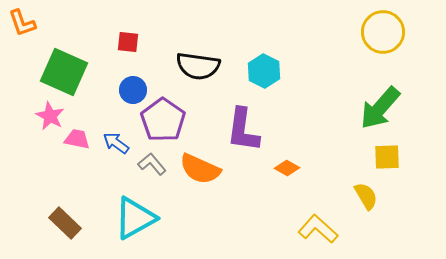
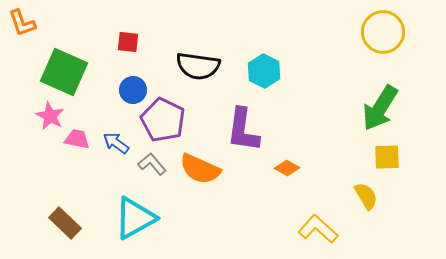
green arrow: rotated 9 degrees counterclockwise
purple pentagon: rotated 9 degrees counterclockwise
